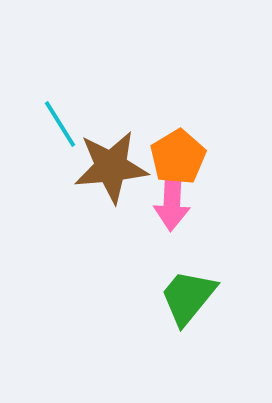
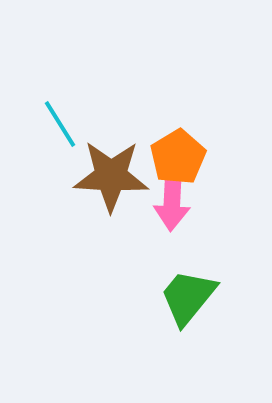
brown star: moved 9 px down; rotated 8 degrees clockwise
